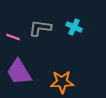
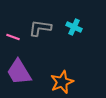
orange star: rotated 20 degrees counterclockwise
